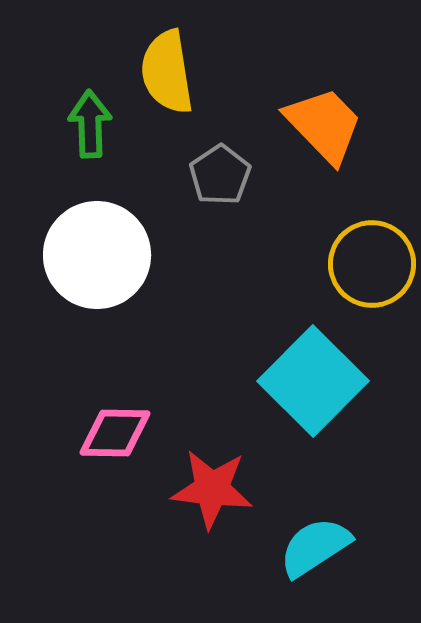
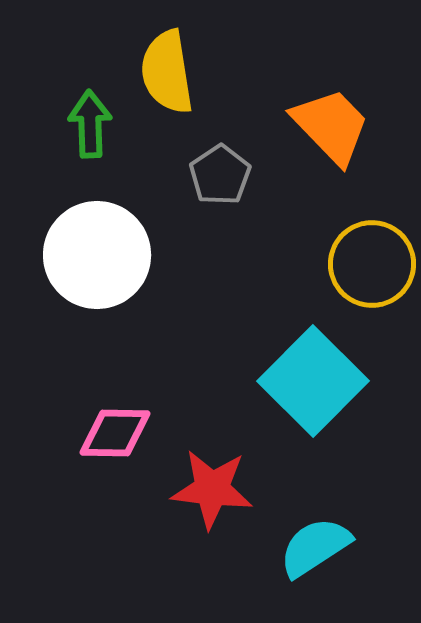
orange trapezoid: moved 7 px right, 1 px down
